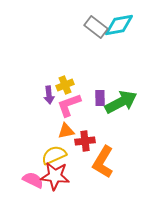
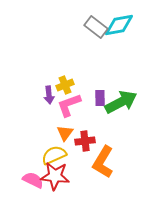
orange triangle: moved 1 px left, 2 px down; rotated 42 degrees counterclockwise
